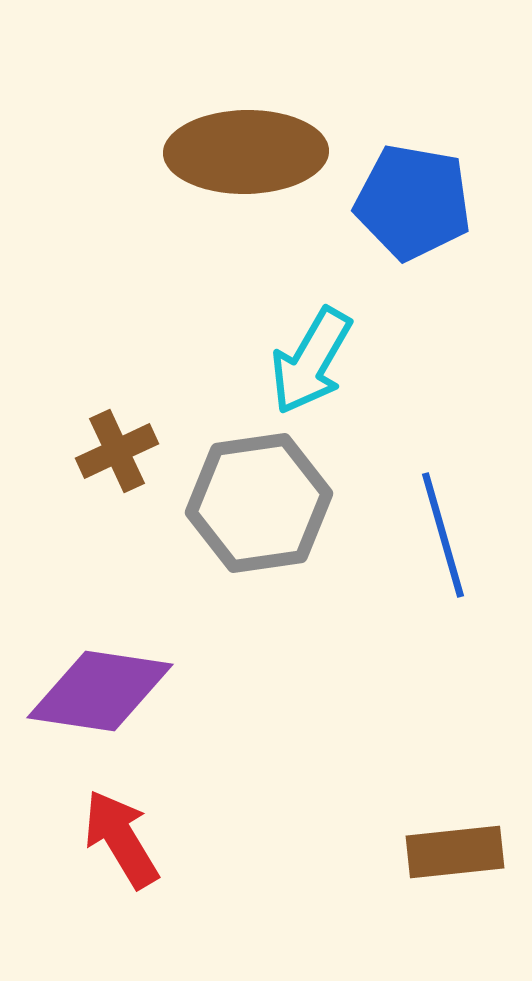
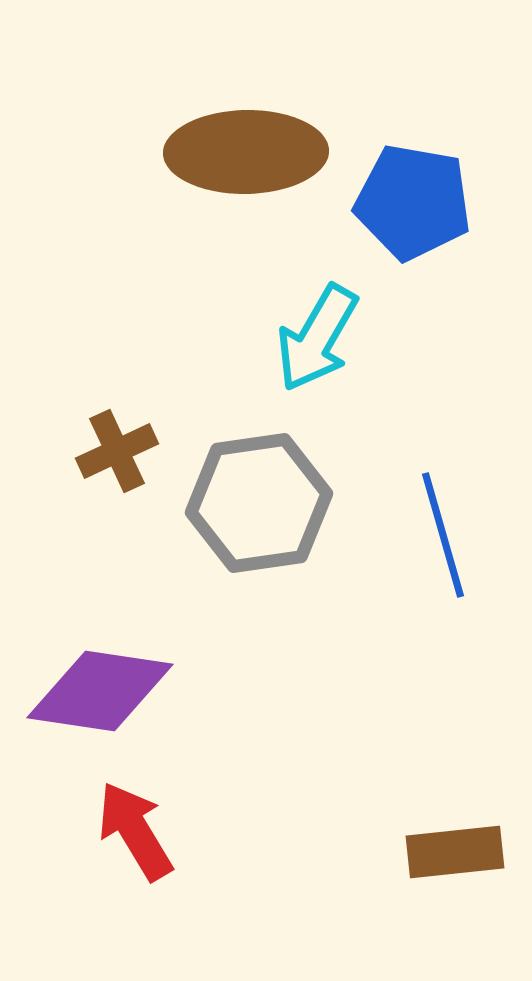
cyan arrow: moved 6 px right, 23 px up
red arrow: moved 14 px right, 8 px up
